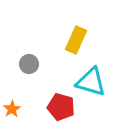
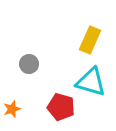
yellow rectangle: moved 14 px right
orange star: rotated 12 degrees clockwise
